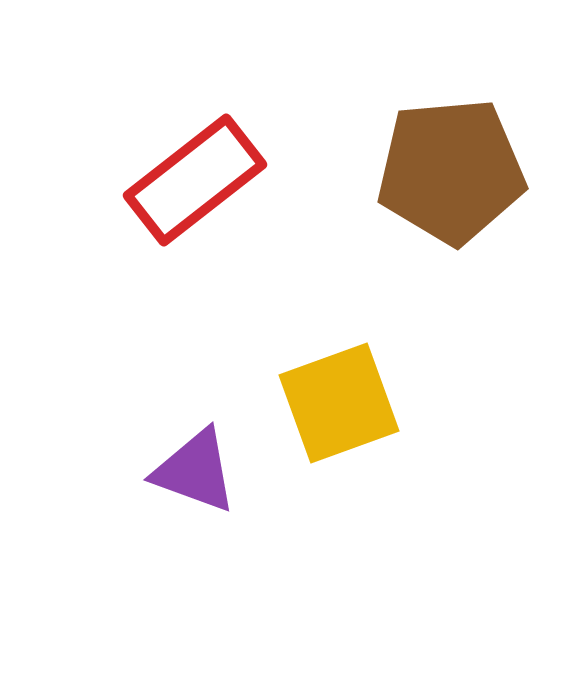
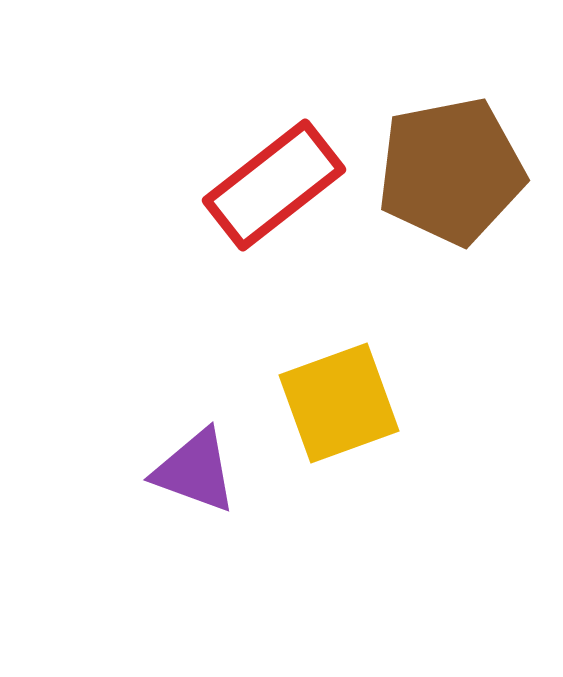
brown pentagon: rotated 6 degrees counterclockwise
red rectangle: moved 79 px right, 5 px down
